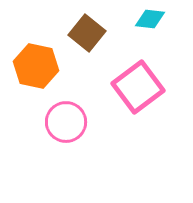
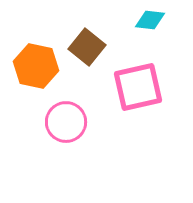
cyan diamond: moved 1 px down
brown square: moved 14 px down
pink square: rotated 24 degrees clockwise
